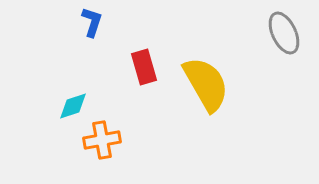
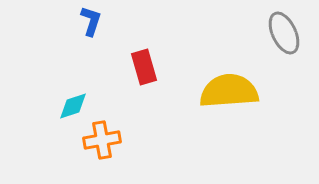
blue L-shape: moved 1 px left, 1 px up
yellow semicircle: moved 23 px right, 7 px down; rotated 64 degrees counterclockwise
